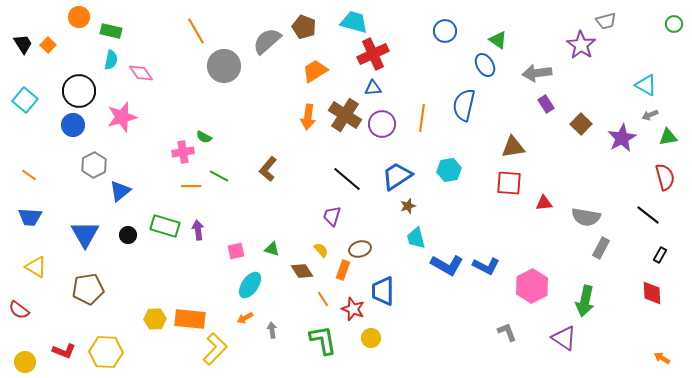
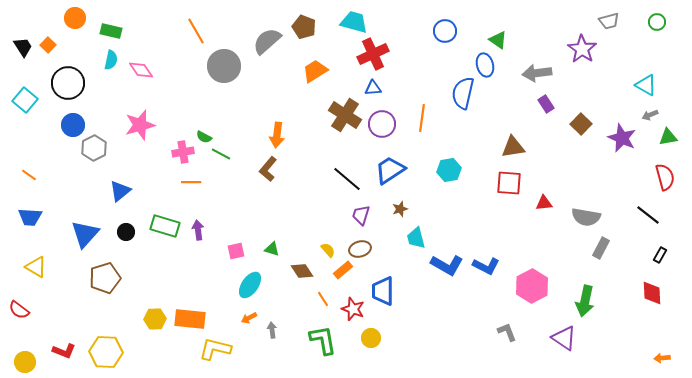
orange circle at (79, 17): moved 4 px left, 1 px down
gray trapezoid at (606, 21): moved 3 px right
green circle at (674, 24): moved 17 px left, 2 px up
black trapezoid at (23, 44): moved 3 px down
purple star at (581, 45): moved 1 px right, 4 px down
blue ellipse at (485, 65): rotated 15 degrees clockwise
pink diamond at (141, 73): moved 3 px up
black circle at (79, 91): moved 11 px left, 8 px up
blue semicircle at (464, 105): moved 1 px left, 12 px up
pink star at (122, 117): moved 18 px right, 8 px down
orange arrow at (308, 117): moved 31 px left, 18 px down
purple star at (622, 138): rotated 20 degrees counterclockwise
gray hexagon at (94, 165): moved 17 px up
green line at (219, 176): moved 2 px right, 22 px up
blue trapezoid at (397, 176): moved 7 px left, 6 px up
orange line at (191, 186): moved 4 px up
brown star at (408, 206): moved 8 px left, 3 px down
purple trapezoid at (332, 216): moved 29 px right, 1 px up
blue triangle at (85, 234): rotated 12 degrees clockwise
black circle at (128, 235): moved 2 px left, 3 px up
yellow semicircle at (321, 250): moved 7 px right
orange rectangle at (343, 270): rotated 30 degrees clockwise
brown pentagon at (88, 289): moved 17 px right, 11 px up; rotated 8 degrees counterclockwise
orange arrow at (245, 318): moved 4 px right
yellow L-shape at (215, 349): rotated 120 degrees counterclockwise
orange arrow at (662, 358): rotated 35 degrees counterclockwise
